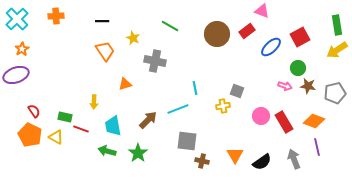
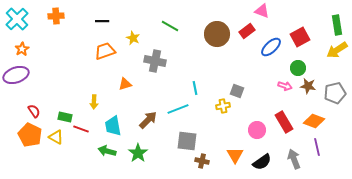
orange trapezoid at (105, 51): rotated 75 degrees counterclockwise
pink circle at (261, 116): moved 4 px left, 14 px down
